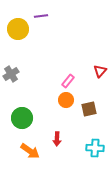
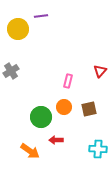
gray cross: moved 3 px up
pink rectangle: rotated 24 degrees counterclockwise
orange circle: moved 2 px left, 7 px down
green circle: moved 19 px right, 1 px up
red arrow: moved 1 px left, 1 px down; rotated 88 degrees clockwise
cyan cross: moved 3 px right, 1 px down
